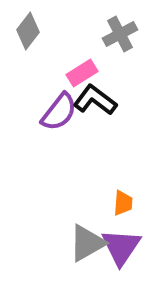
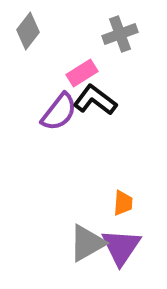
gray cross: rotated 8 degrees clockwise
